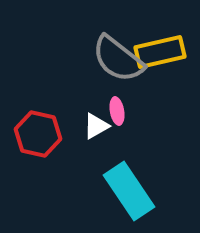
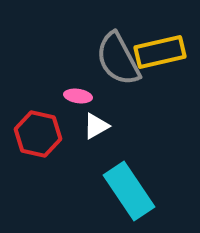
gray semicircle: rotated 24 degrees clockwise
pink ellipse: moved 39 px left, 15 px up; rotated 72 degrees counterclockwise
